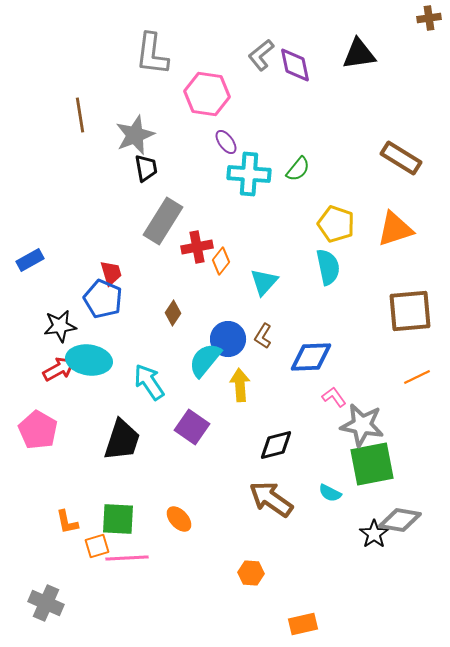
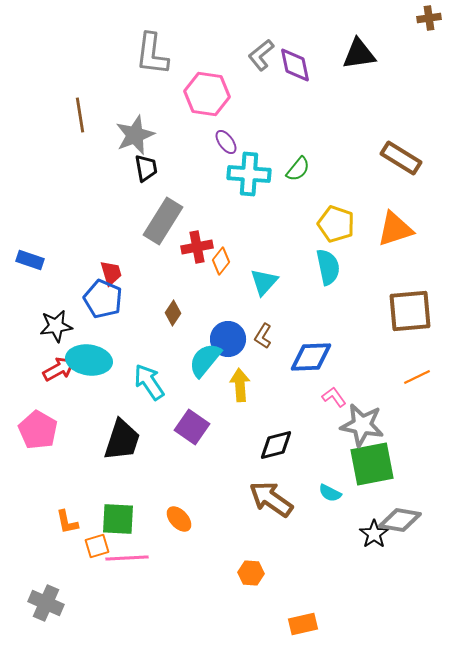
blue rectangle at (30, 260): rotated 48 degrees clockwise
black star at (60, 326): moved 4 px left
